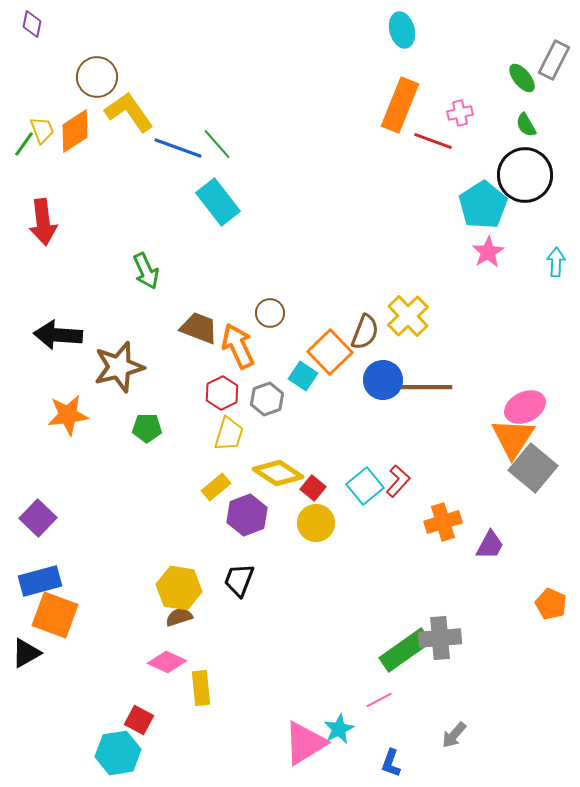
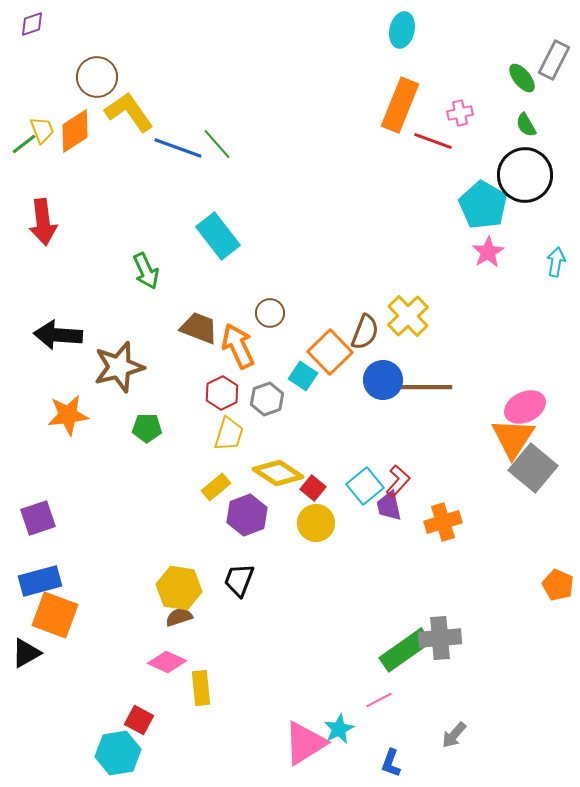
purple diamond at (32, 24): rotated 60 degrees clockwise
cyan ellipse at (402, 30): rotated 28 degrees clockwise
green line at (24, 144): rotated 16 degrees clockwise
cyan rectangle at (218, 202): moved 34 px down
cyan pentagon at (483, 205): rotated 9 degrees counterclockwise
cyan arrow at (556, 262): rotated 8 degrees clockwise
purple square at (38, 518): rotated 27 degrees clockwise
purple trapezoid at (490, 545): moved 101 px left, 39 px up; rotated 140 degrees clockwise
orange pentagon at (551, 604): moved 7 px right, 19 px up
